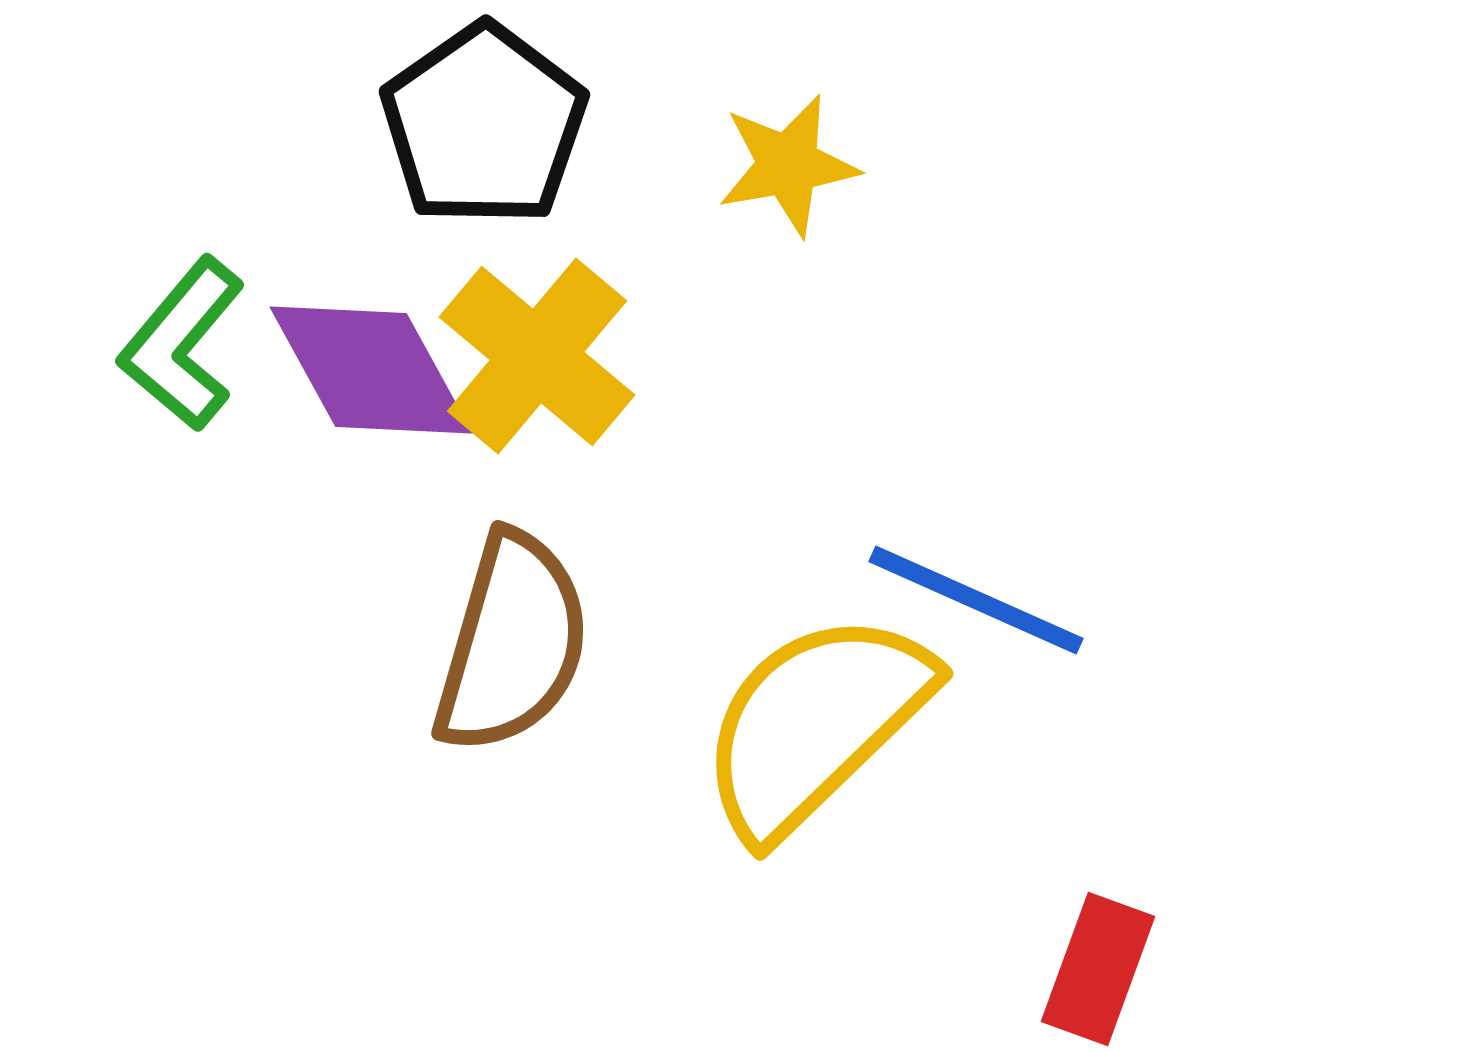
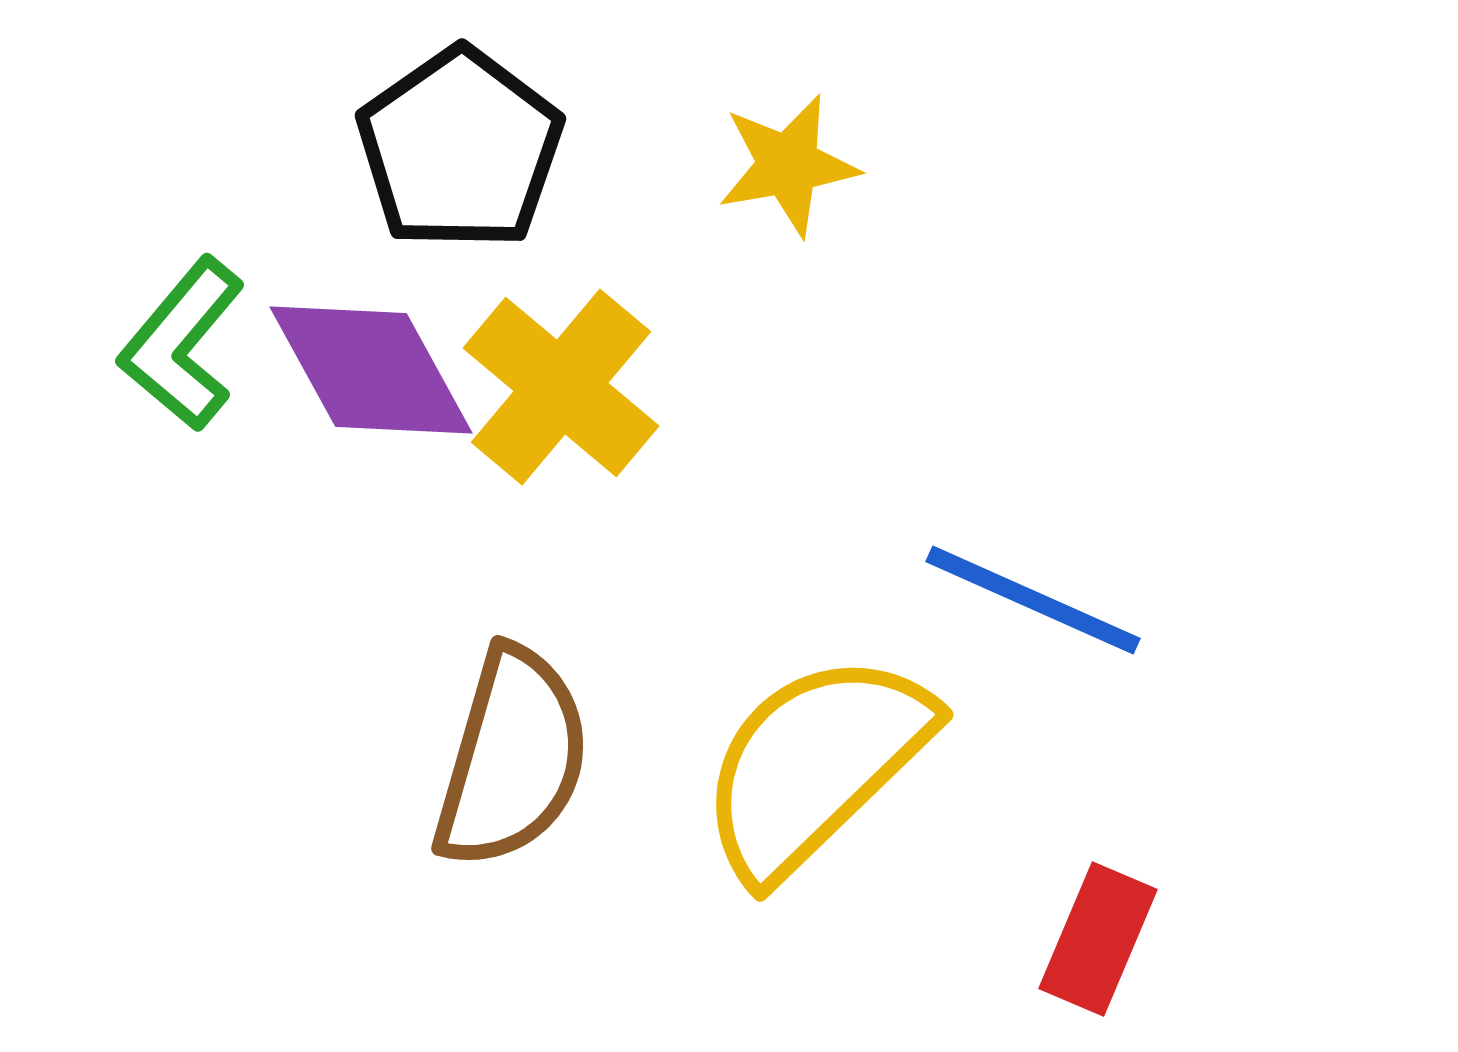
black pentagon: moved 24 px left, 24 px down
yellow cross: moved 24 px right, 31 px down
blue line: moved 57 px right
brown semicircle: moved 115 px down
yellow semicircle: moved 41 px down
red rectangle: moved 30 px up; rotated 3 degrees clockwise
